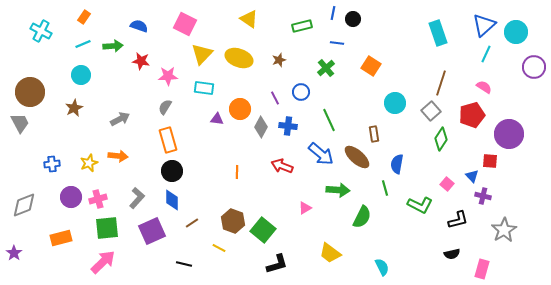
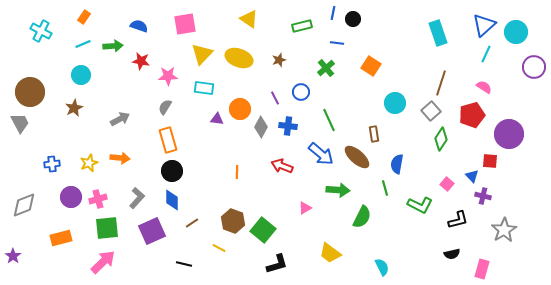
pink square at (185, 24): rotated 35 degrees counterclockwise
orange arrow at (118, 156): moved 2 px right, 2 px down
purple star at (14, 253): moved 1 px left, 3 px down
